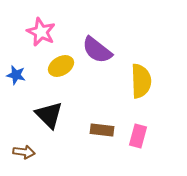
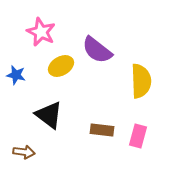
black triangle: rotated 8 degrees counterclockwise
